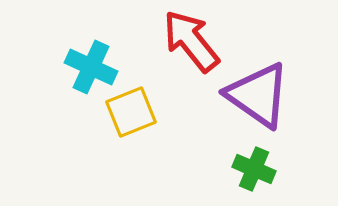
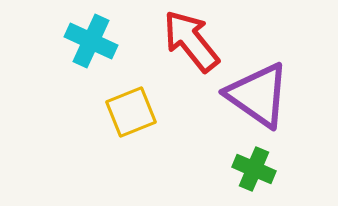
cyan cross: moved 26 px up
